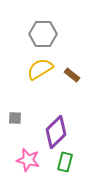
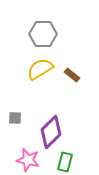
purple diamond: moved 5 px left
